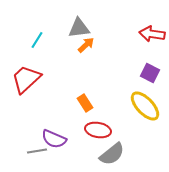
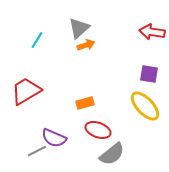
gray triangle: rotated 35 degrees counterclockwise
red arrow: moved 2 px up
orange arrow: rotated 24 degrees clockwise
purple square: moved 1 px left, 1 px down; rotated 18 degrees counterclockwise
red trapezoid: moved 12 px down; rotated 12 degrees clockwise
orange rectangle: rotated 72 degrees counterclockwise
red ellipse: rotated 10 degrees clockwise
purple semicircle: moved 1 px up
gray line: rotated 18 degrees counterclockwise
